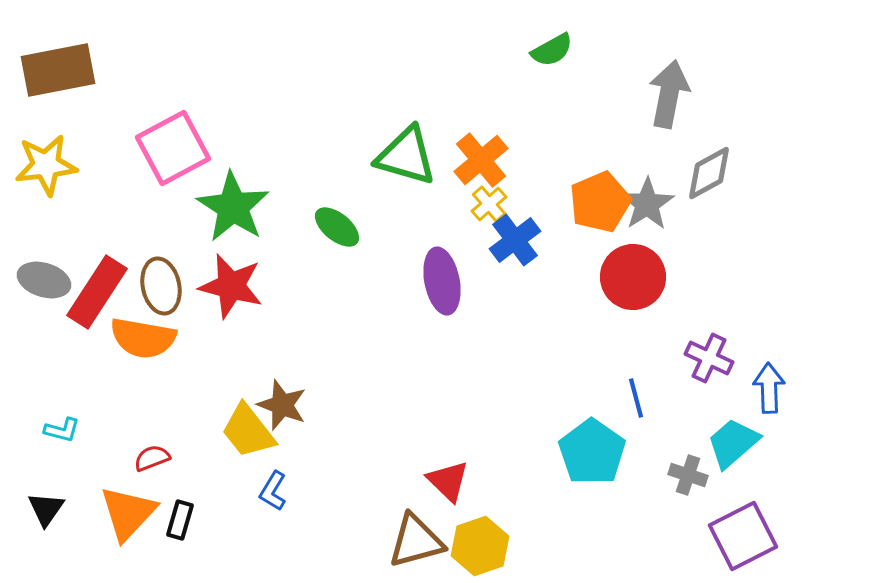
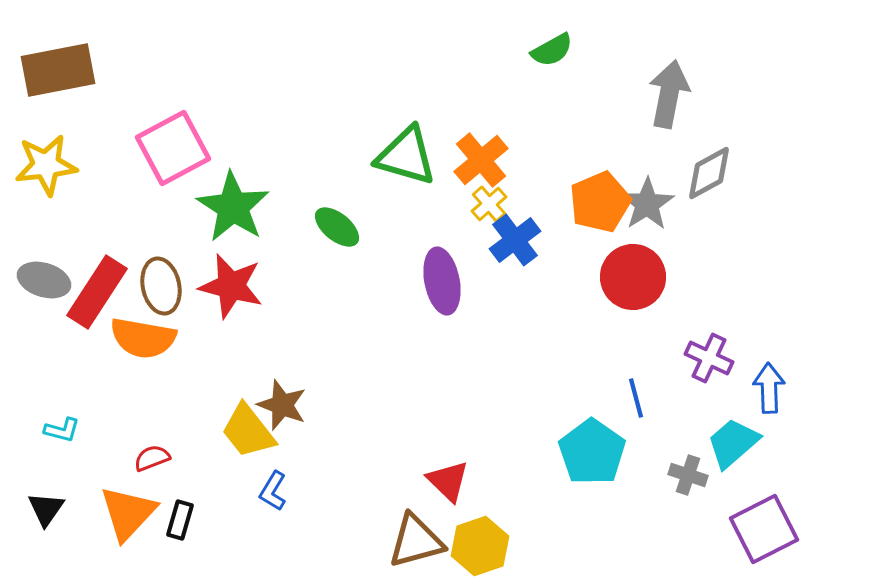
purple square: moved 21 px right, 7 px up
